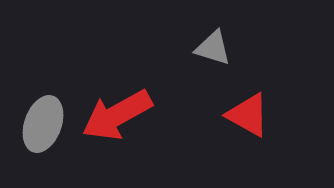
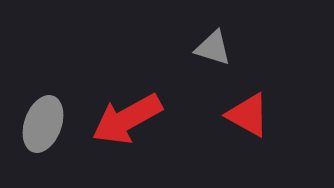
red arrow: moved 10 px right, 4 px down
